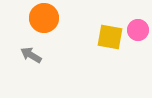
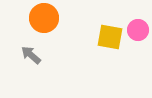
gray arrow: rotated 10 degrees clockwise
